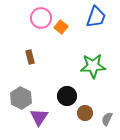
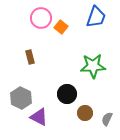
black circle: moved 2 px up
purple triangle: rotated 36 degrees counterclockwise
